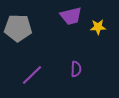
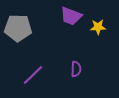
purple trapezoid: rotated 35 degrees clockwise
purple line: moved 1 px right
